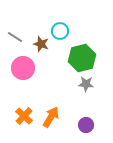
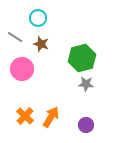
cyan circle: moved 22 px left, 13 px up
pink circle: moved 1 px left, 1 px down
orange cross: moved 1 px right
